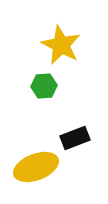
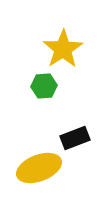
yellow star: moved 2 px right, 4 px down; rotated 12 degrees clockwise
yellow ellipse: moved 3 px right, 1 px down
